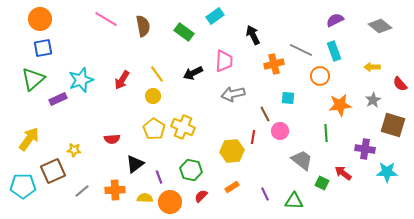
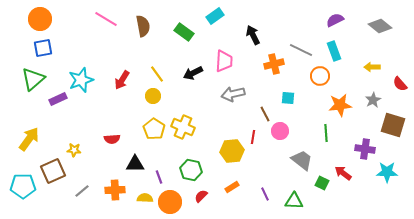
black triangle at (135, 164): rotated 36 degrees clockwise
